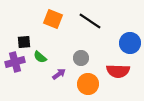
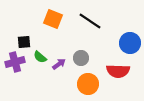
purple arrow: moved 10 px up
